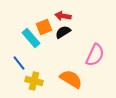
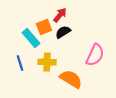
red arrow: moved 3 px left, 1 px up; rotated 119 degrees clockwise
blue line: moved 1 px right; rotated 21 degrees clockwise
yellow cross: moved 13 px right, 19 px up; rotated 12 degrees counterclockwise
